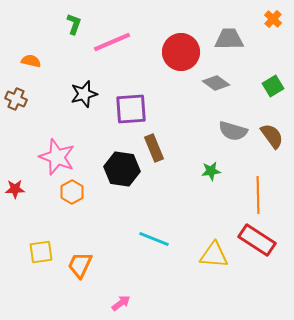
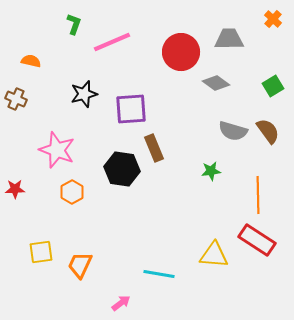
brown semicircle: moved 4 px left, 5 px up
pink star: moved 7 px up
cyan line: moved 5 px right, 35 px down; rotated 12 degrees counterclockwise
